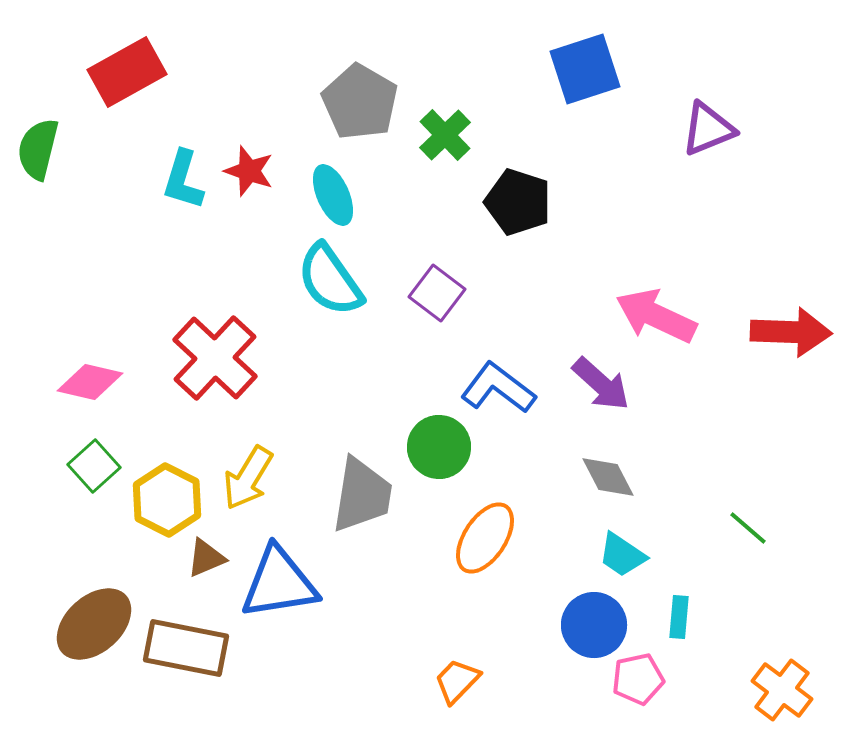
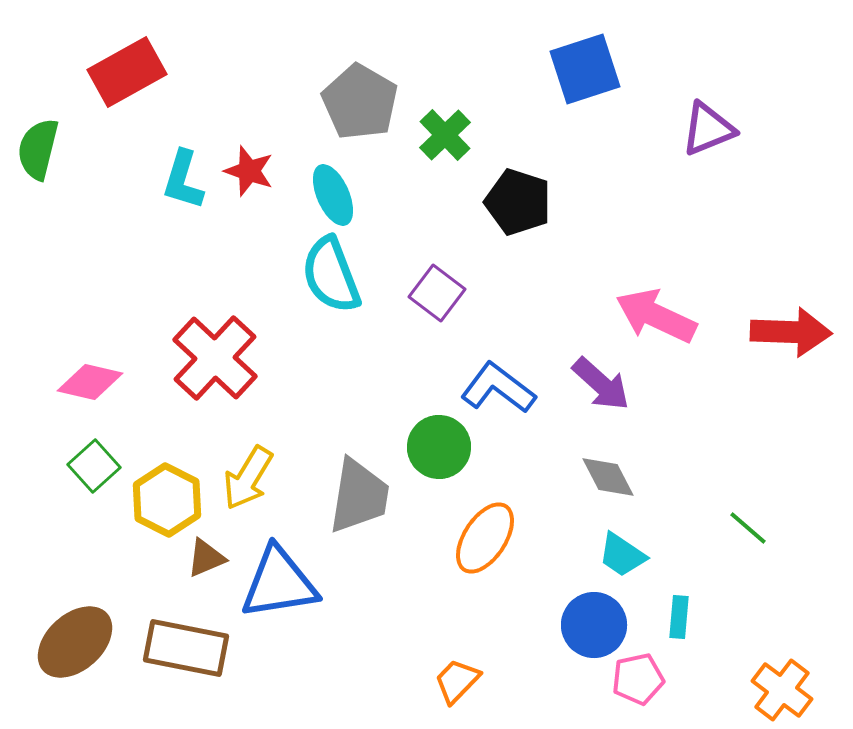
cyan semicircle: moved 1 px right, 5 px up; rotated 14 degrees clockwise
gray trapezoid: moved 3 px left, 1 px down
brown ellipse: moved 19 px left, 18 px down
